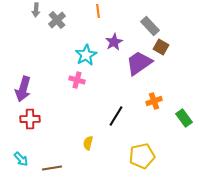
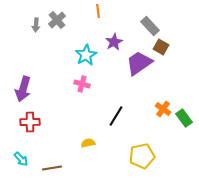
gray arrow: moved 15 px down
pink cross: moved 5 px right, 4 px down
orange cross: moved 9 px right, 8 px down; rotated 35 degrees counterclockwise
red cross: moved 3 px down
yellow semicircle: rotated 64 degrees clockwise
